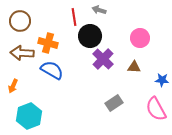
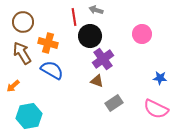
gray arrow: moved 3 px left
brown circle: moved 3 px right, 1 px down
pink circle: moved 2 px right, 4 px up
brown arrow: rotated 55 degrees clockwise
purple cross: rotated 10 degrees clockwise
brown triangle: moved 37 px left, 14 px down; rotated 16 degrees clockwise
blue star: moved 2 px left, 2 px up
orange arrow: rotated 24 degrees clockwise
pink semicircle: rotated 35 degrees counterclockwise
cyan hexagon: rotated 10 degrees clockwise
